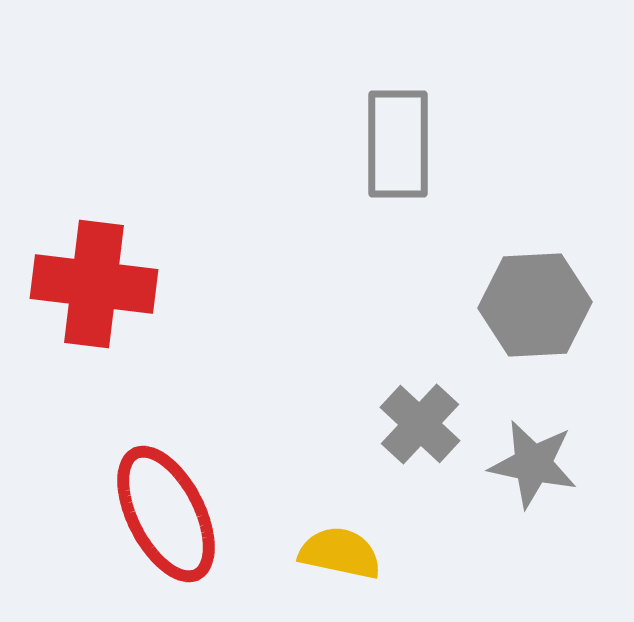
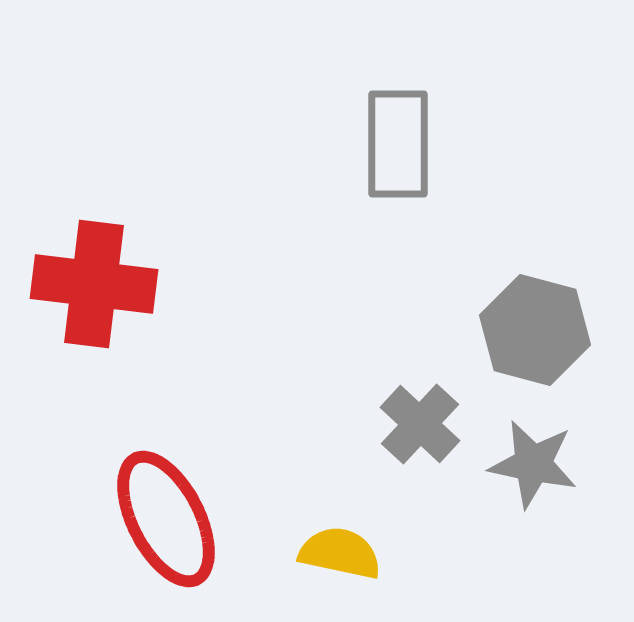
gray hexagon: moved 25 px down; rotated 18 degrees clockwise
red ellipse: moved 5 px down
